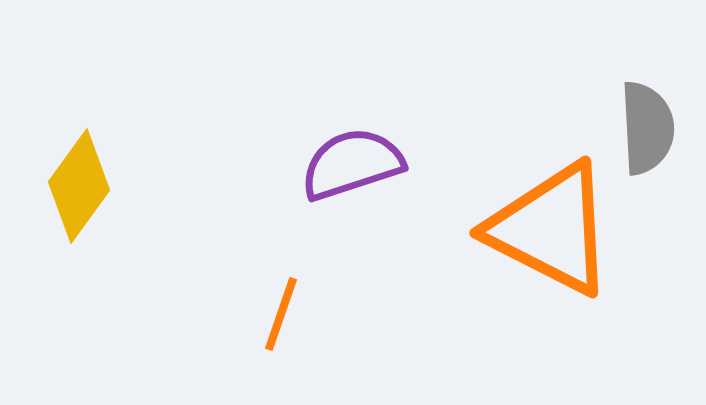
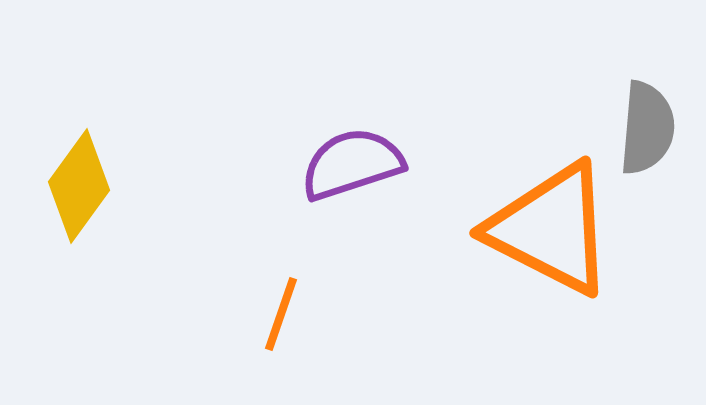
gray semicircle: rotated 8 degrees clockwise
